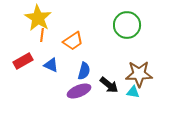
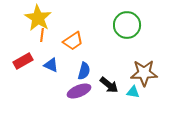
brown star: moved 5 px right, 1 px up
